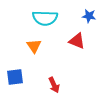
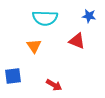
blue square: moved 2 px left, 1 px up
red arrow: rotated 35 degrees counterclockwise
